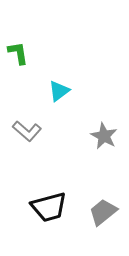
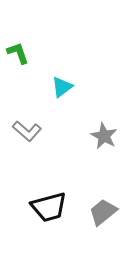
green L-shape: rotated 10 degrees counterclockwise
cyan triangle: moved 3 px right, 4 px up
